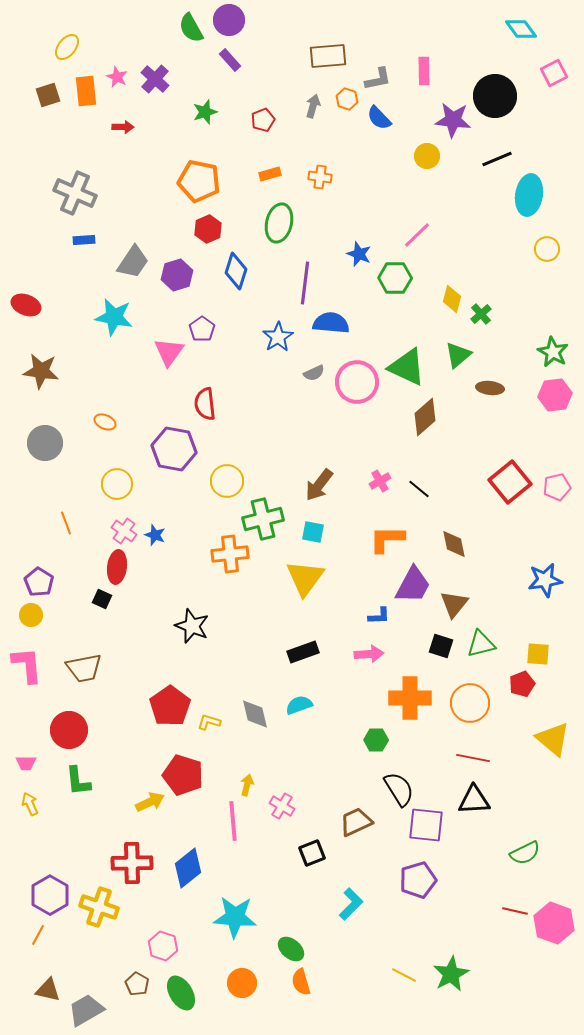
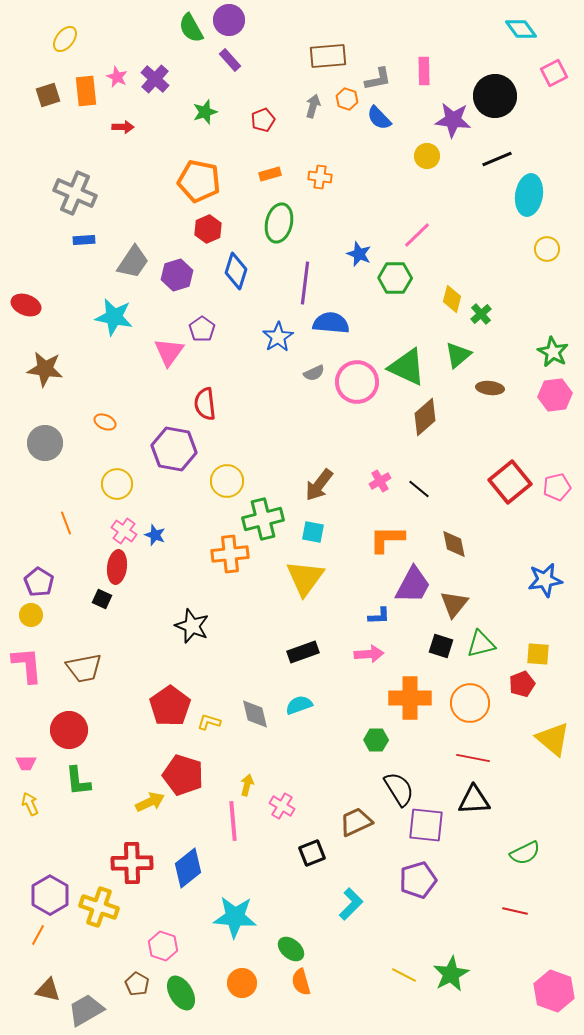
yellow ellipse at (67, 47): moved 2 px left, 8 px up
brown star at (41, 371): moved 4 px right, 2 px up
pink hexagon at (554, 923): moved 68 px down
